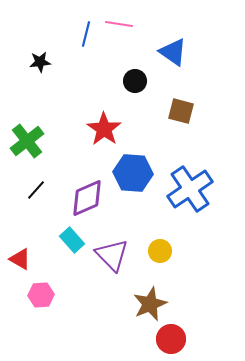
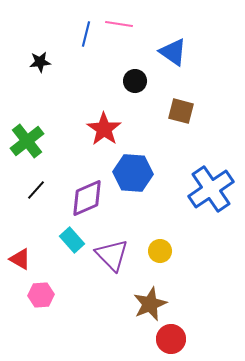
blue cross: moved 21 px right
